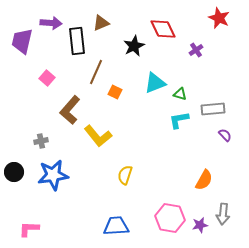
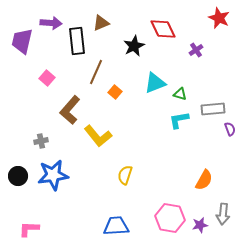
orange square: rotated 16 degrees clockwise
purple semicircle: moved 5 px right, 6 px up; rotated 24 degrees clockwise
black circle: moved 4 px right, 4 px down
